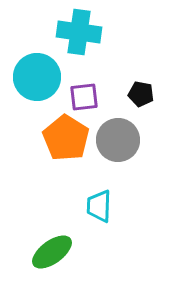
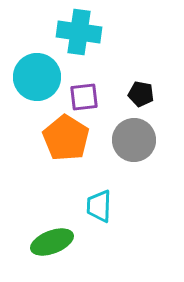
gray circle: moved 16 px right
green ellipse: moved 10 px up; rotated 15 degrees clockwise
